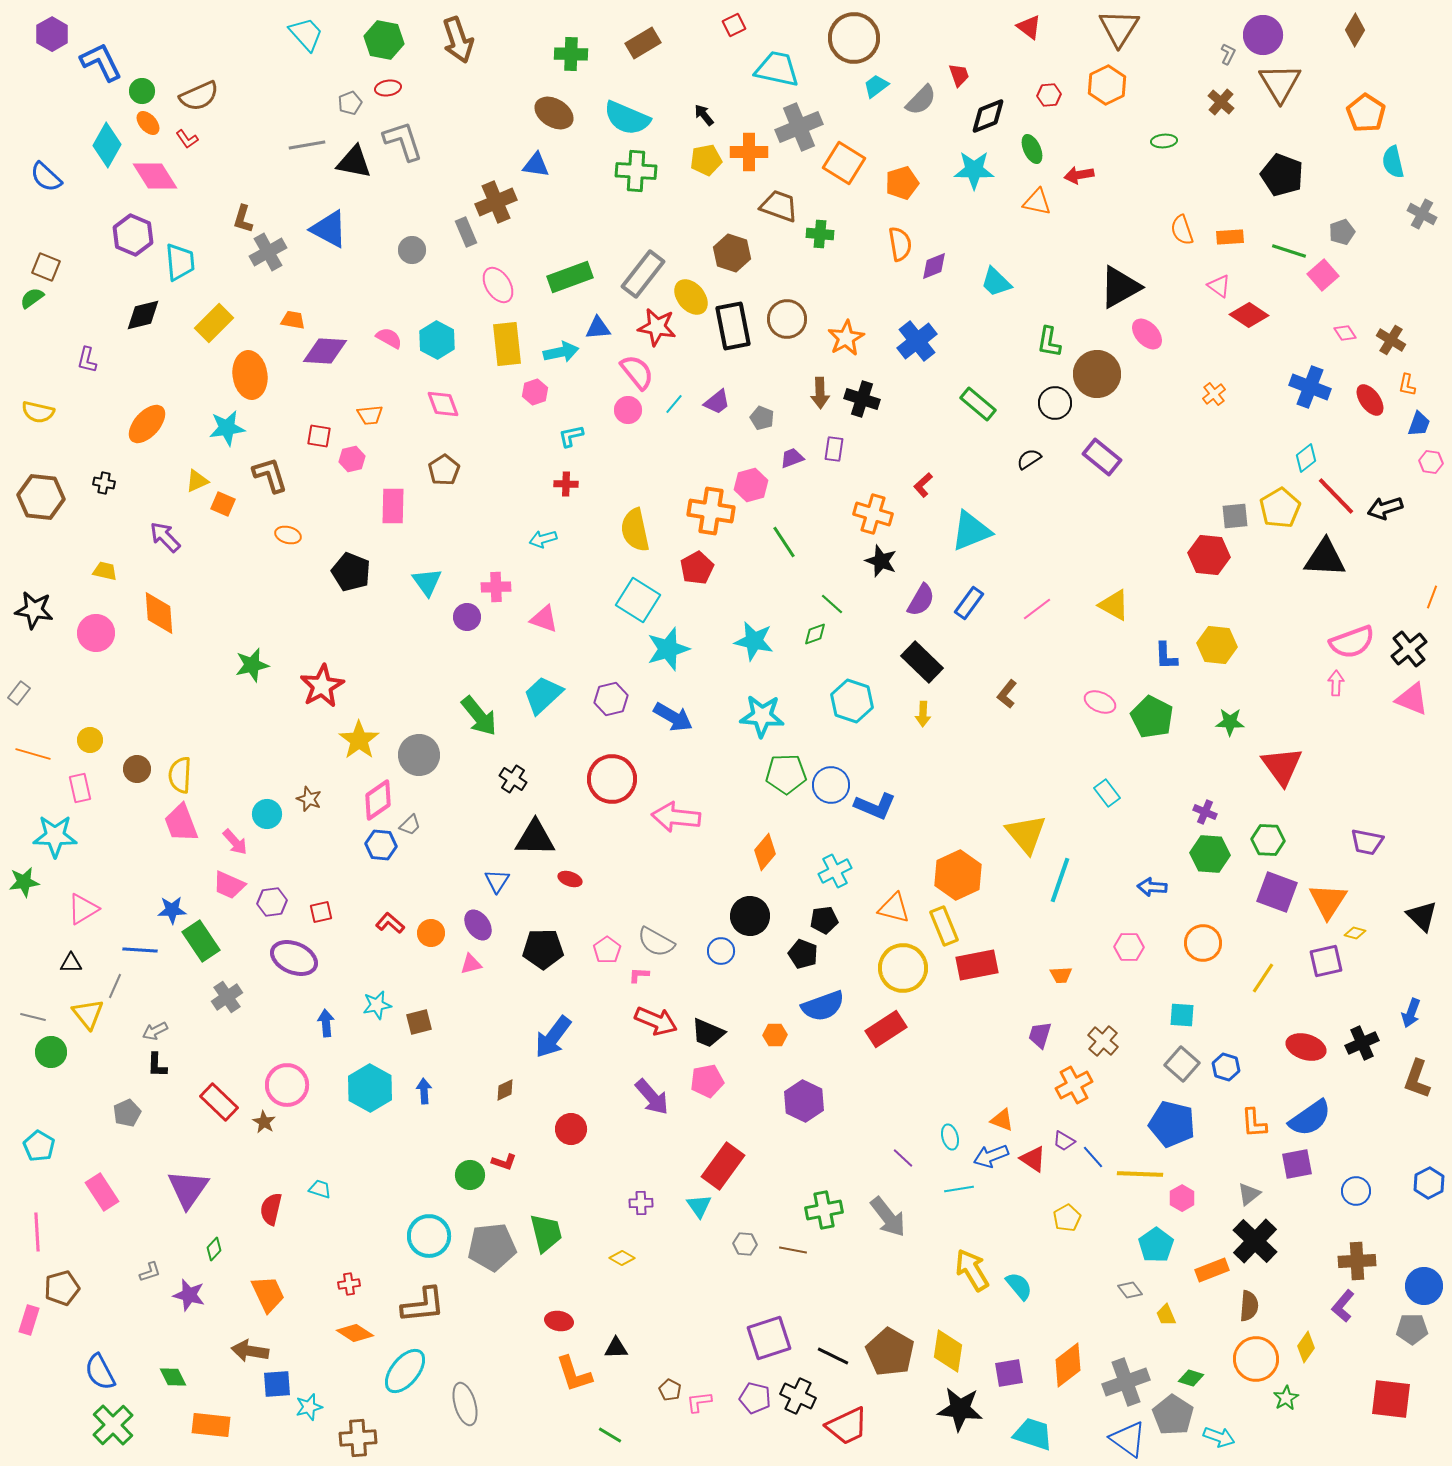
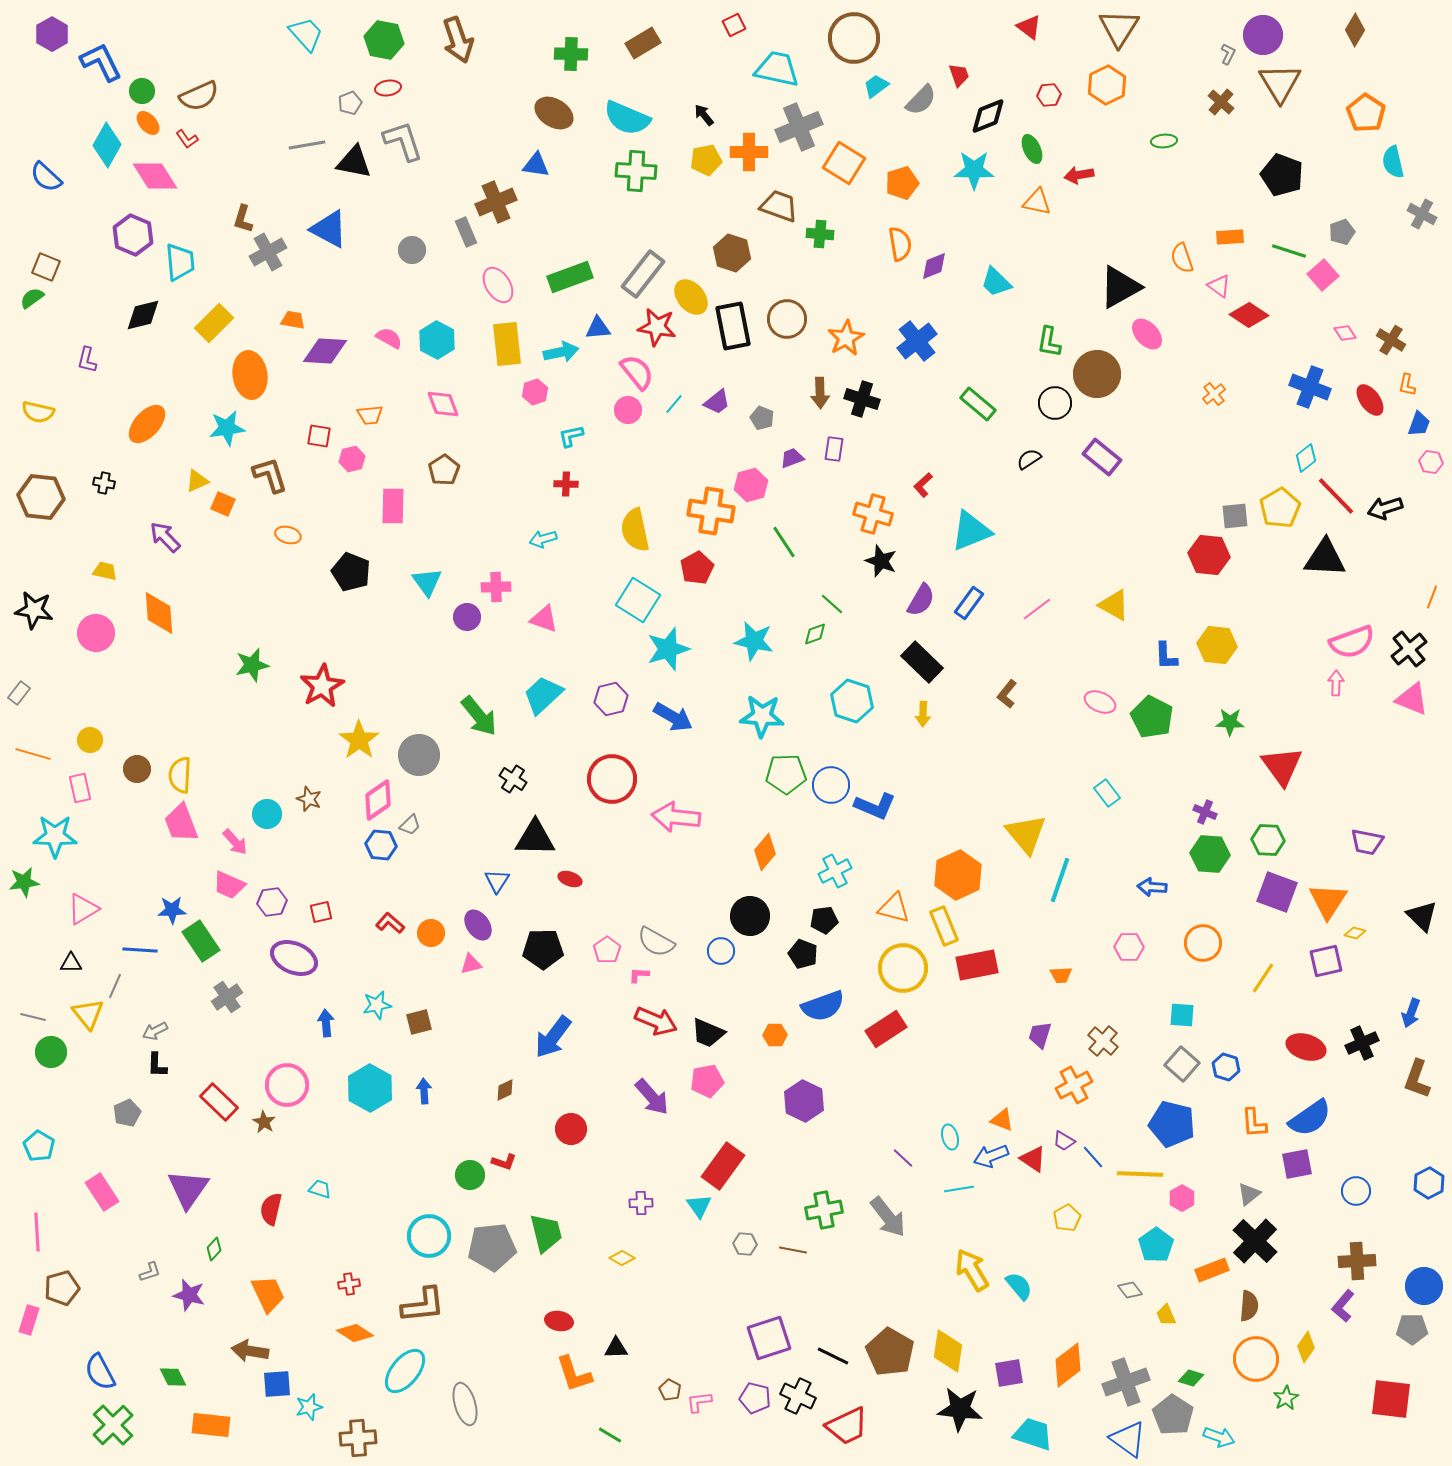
orange semicircle at (1182, 230): moved 28 px down
